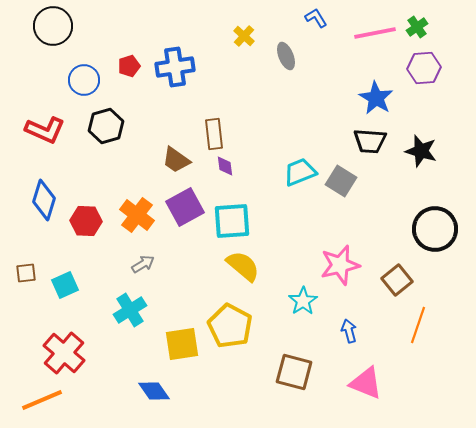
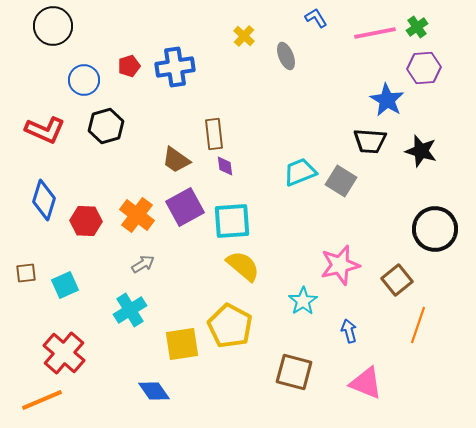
blue star at (376, 98): moved 11 px right, 2 px down
